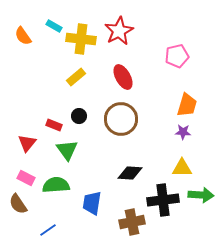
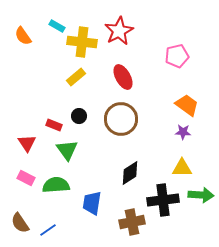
cyan rectangle: moved 3 px right
yellow cross: moved 1 px right, 3 px down
orange trapezoid: rotated 70 degrees counterclockwise
red triangle: rotated 12 degrees counterclockwise
black diamond: rotated 35 degrees counterclockwise
brown semicircle: moved 2 px right, 19 px down
